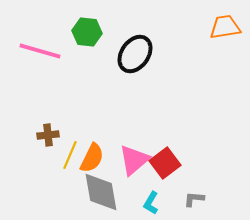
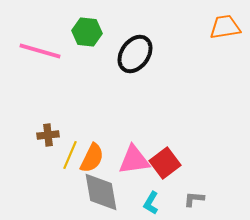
pink triangle: rotated 32 degrees clockwise
